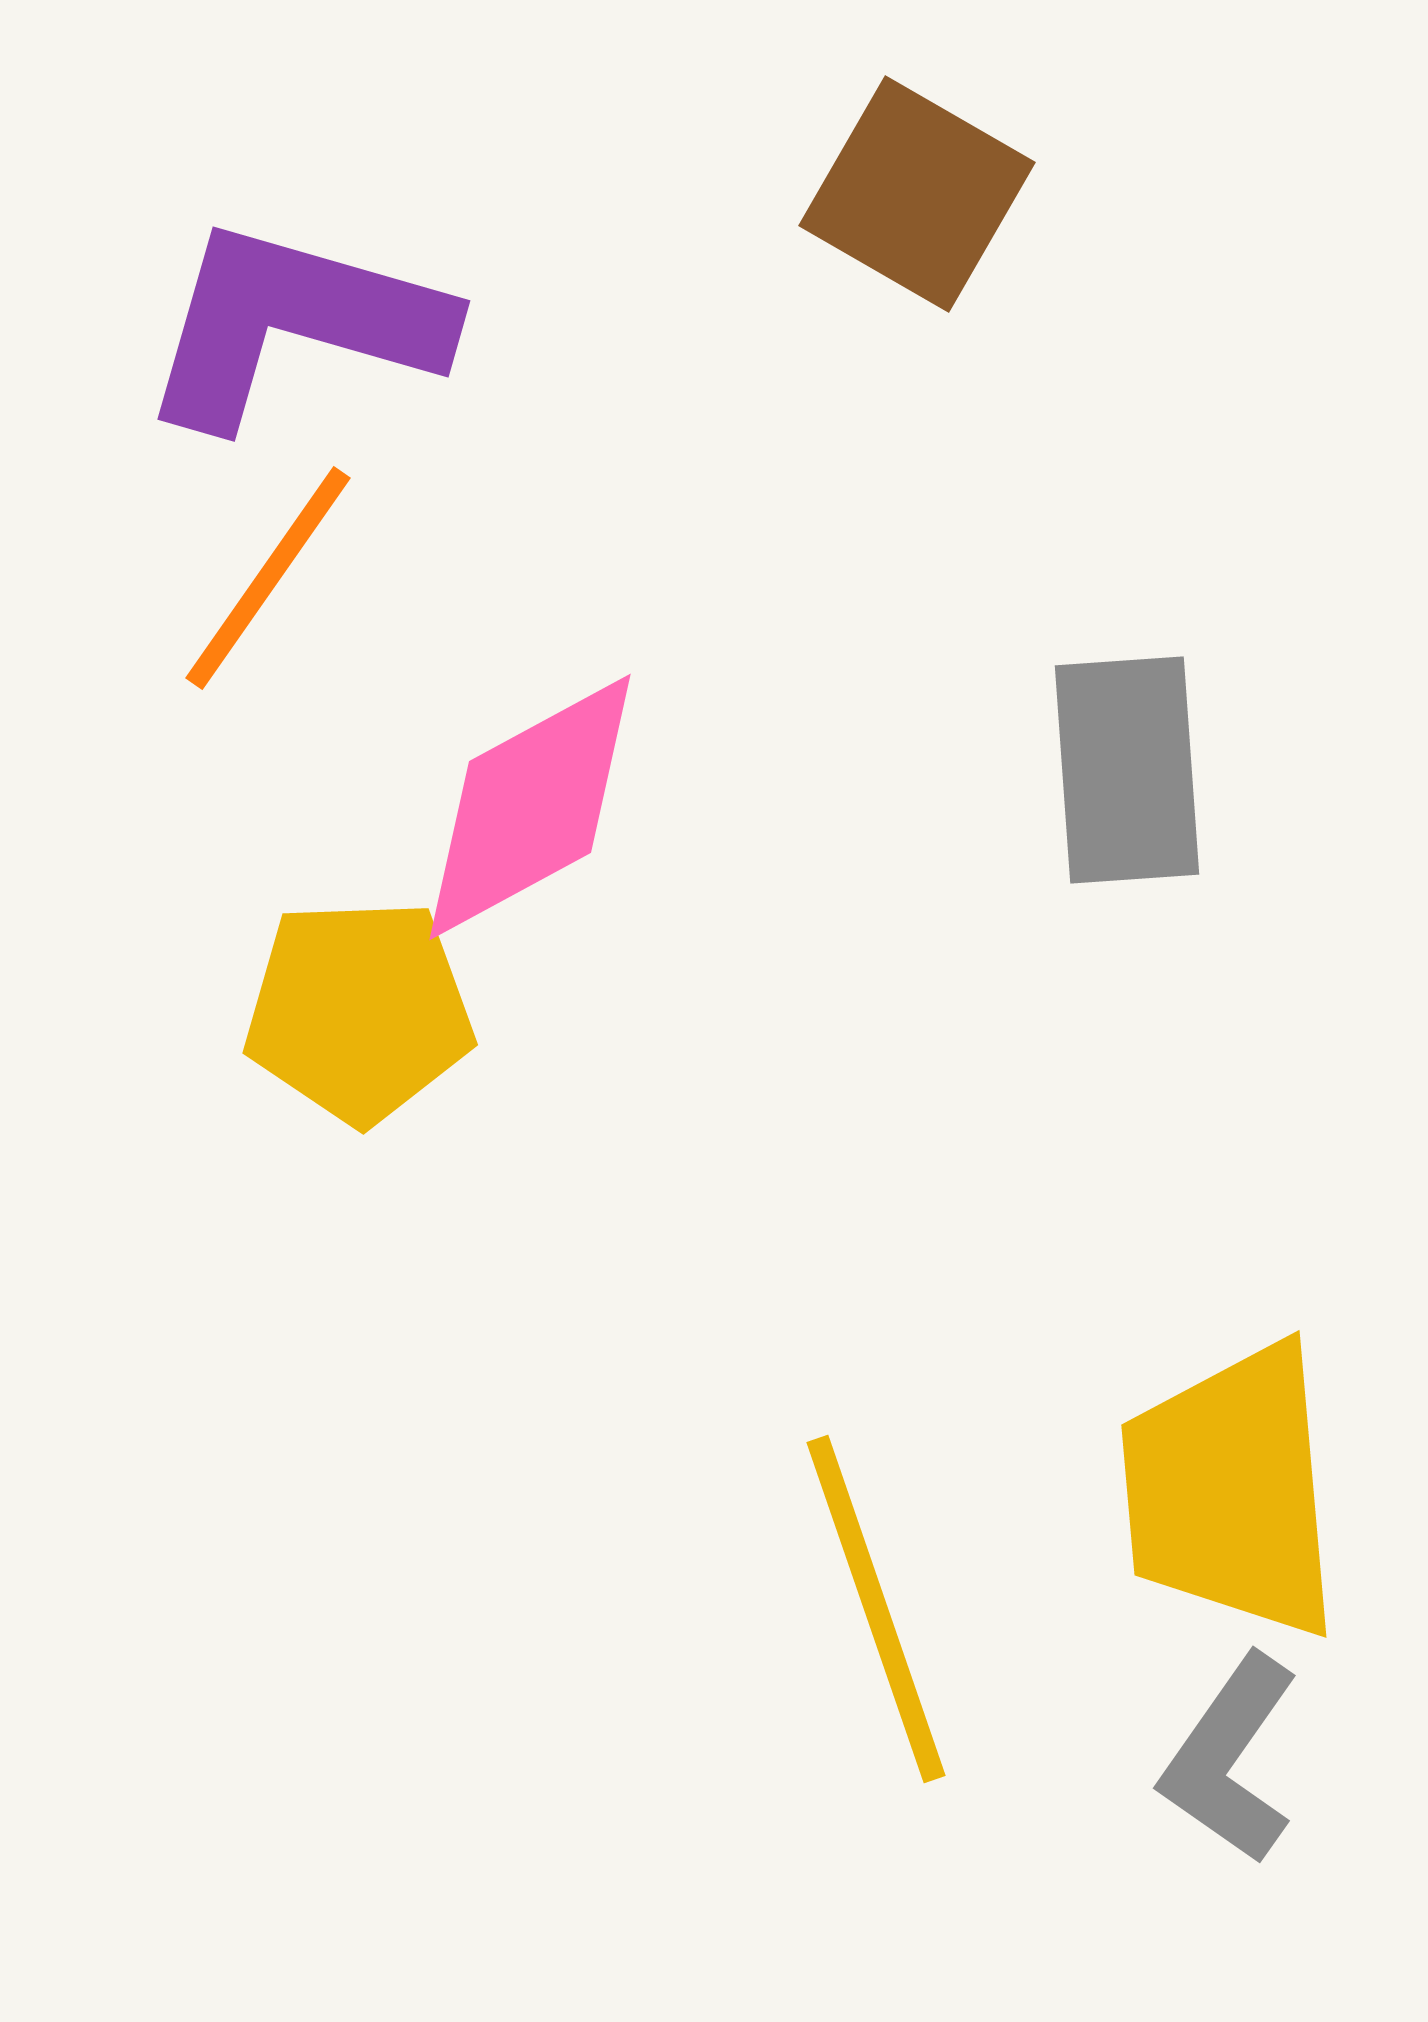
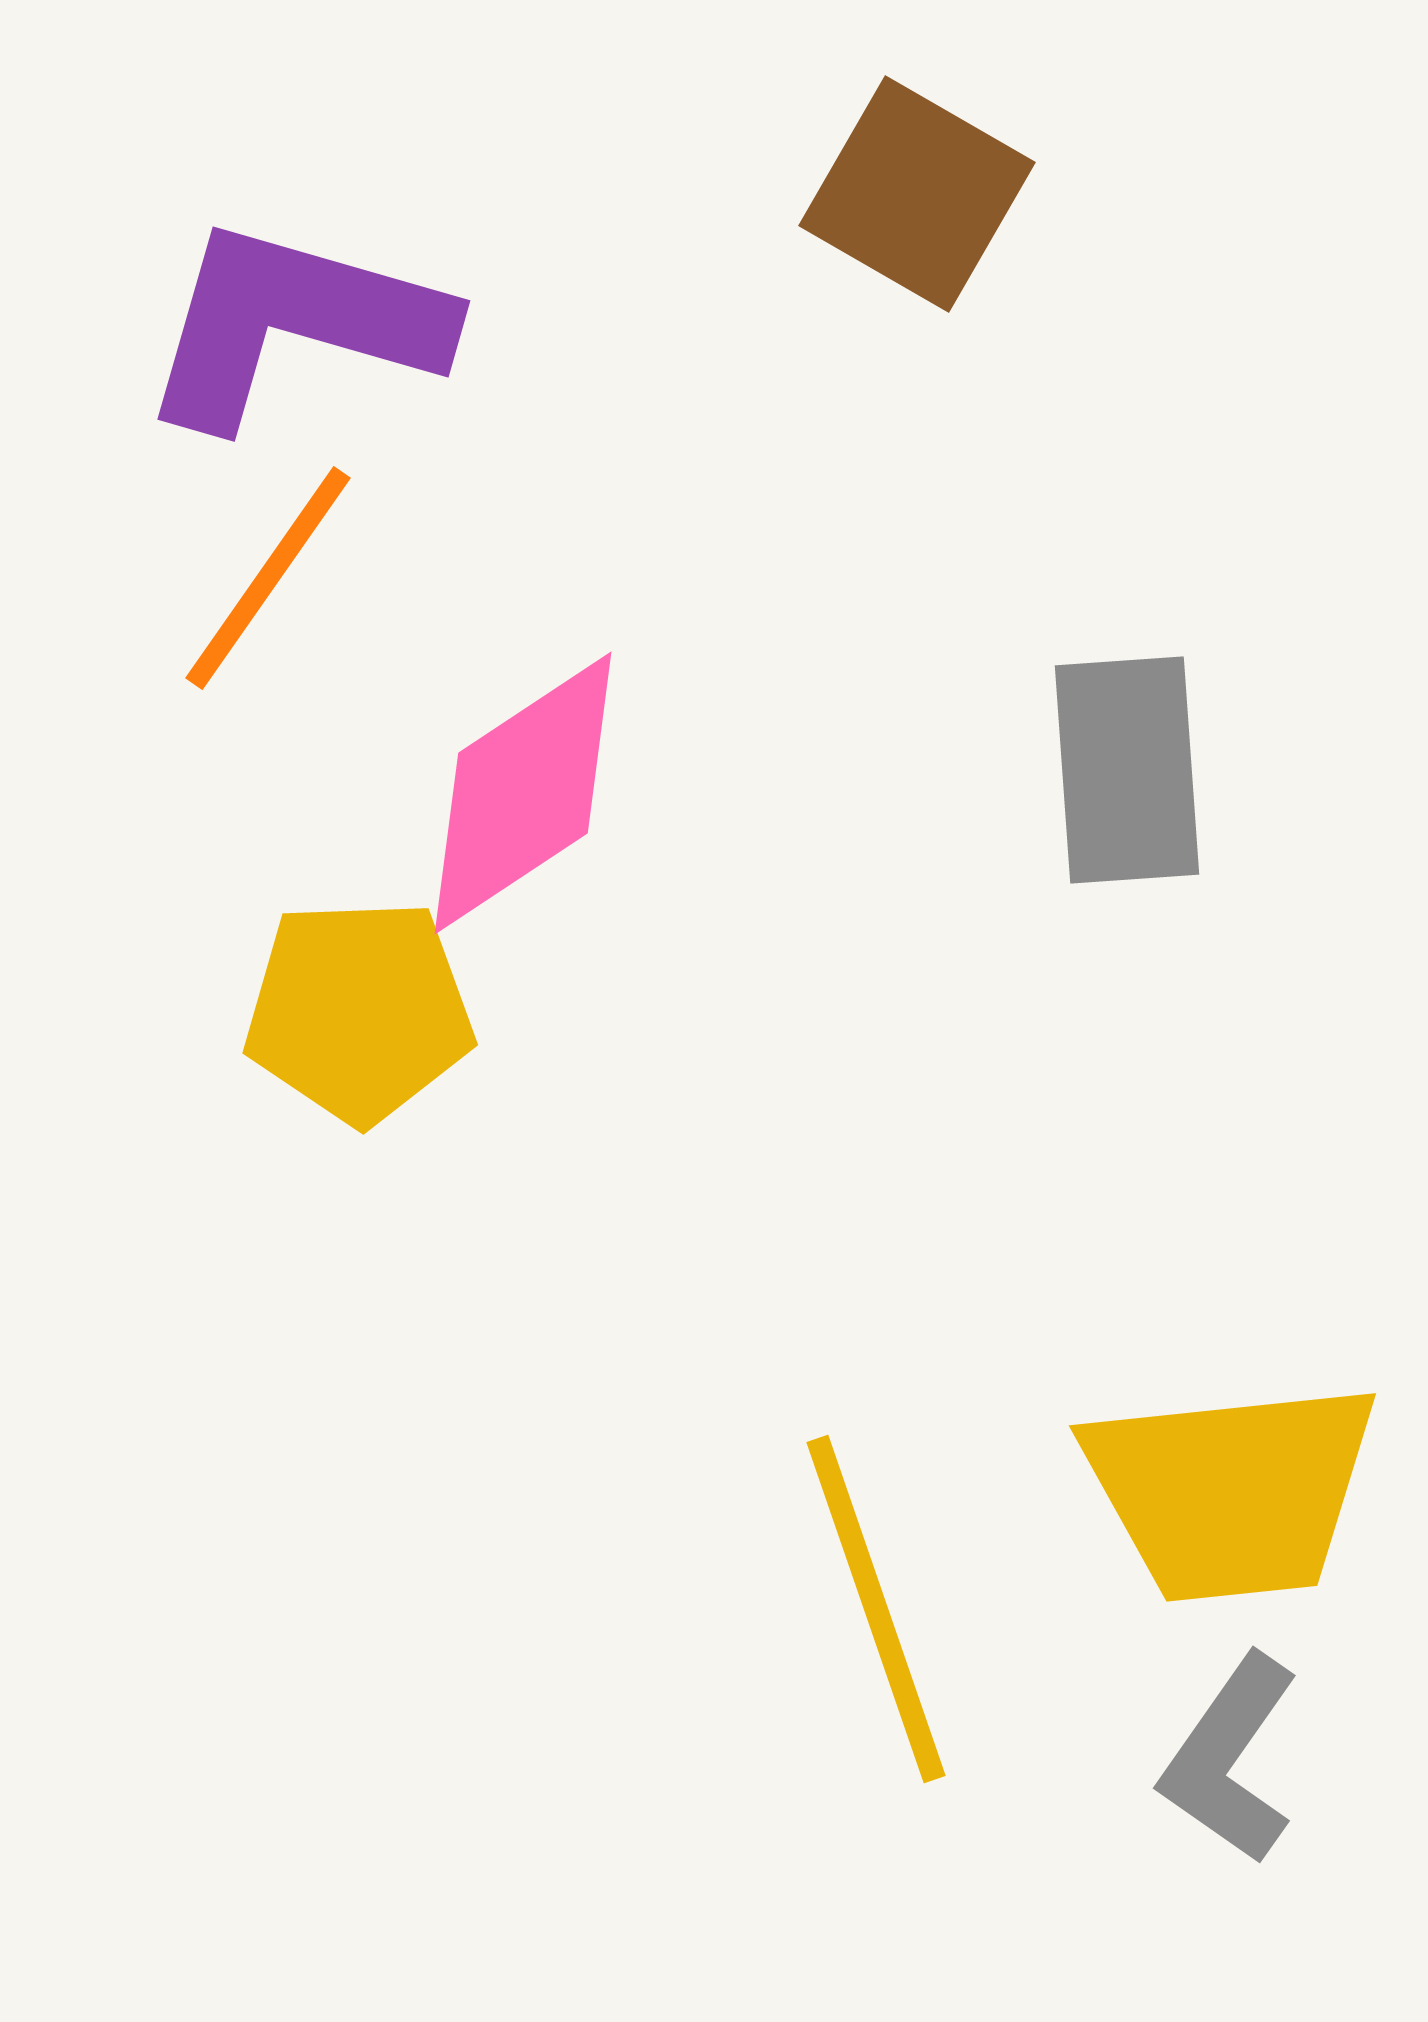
pink diamond: moved 7 px left, 14 px up; rotated 5 degrees counterclockwise
yellow trapezoid: rotated 91 degrees counterclockwise
